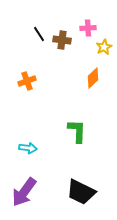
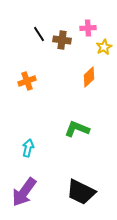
orange diamond: moved 4 px left, 1 px up
green L-shape: moved 2 px up; rotated 70 degrees counterclockwise
cyan arrow: rotated 84 degrees counterclockwise
